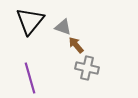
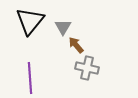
gray triangle: rotated 42 degrees clockwise
purple line: rotated 12 degrees clockwise
